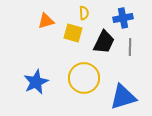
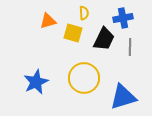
orange triangle: moved 2 px right
black trapezoid: moved 3 px up
